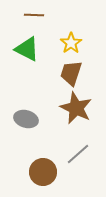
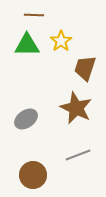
yellow star: moved 10 px left, 2 px up
green triangle: moved 4 px up; rotated 28 degrees counterclockwise
brown trapezoid: moved 14 px right, 5 px up
gray ellipse: rotated 50 degrees counterclockwise
gray line: moved 1 px down; rotated 20 degrees clockwise
brown circle: moved 10 px left, 3 px down
